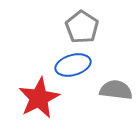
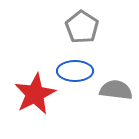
blue ellipse: moved 2 px right, 6 px down; rotated 16 degrees clockwise
red star: moved 4 px left, 4 px up
